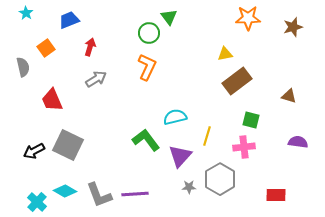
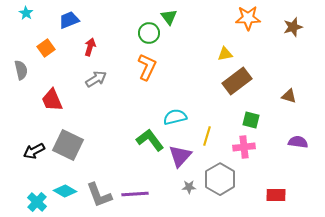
gray semicircle: moved 2 px left, 3 px down
green L-shape: moved 4 px right
